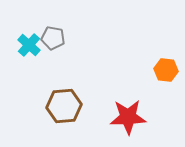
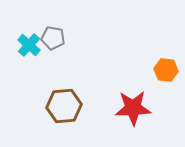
red star: moved 5 px right, 9 px up
